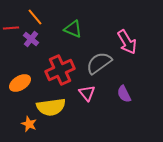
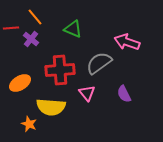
pink arrow: rotated 140 degrees clockwise
red cross: rotated 20 degrees clockwise
yellow semicircle: rotated 12 degrees clockwise
